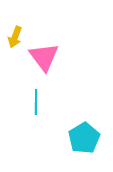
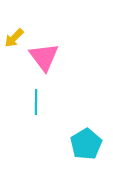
yellow arrow: moved 1 px left, 1 px down; rotated 25 degrees clockwise
cyan pentagon: moved 2 px right, 6 px down
